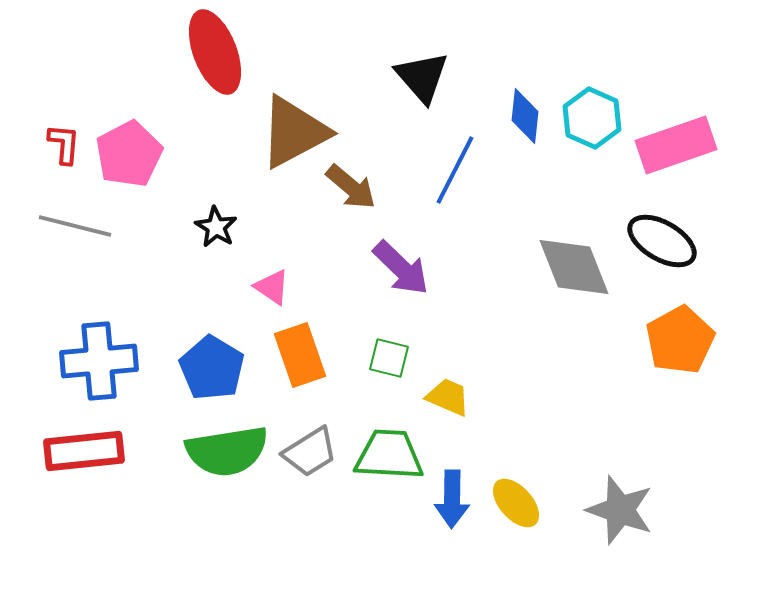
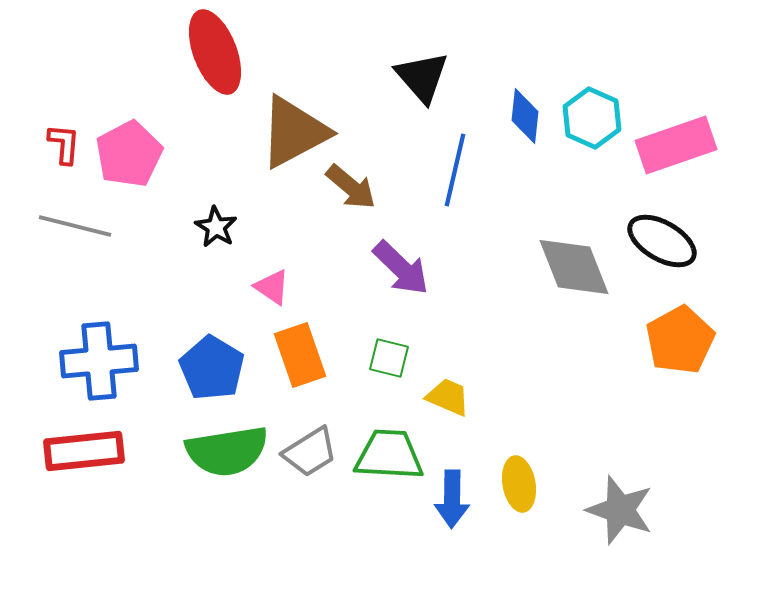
blue line: rotated 14 degrees counterclockwise
yellow ellipse: moved 3 px right, 19 px up; rotated 32 degrees clockwise
